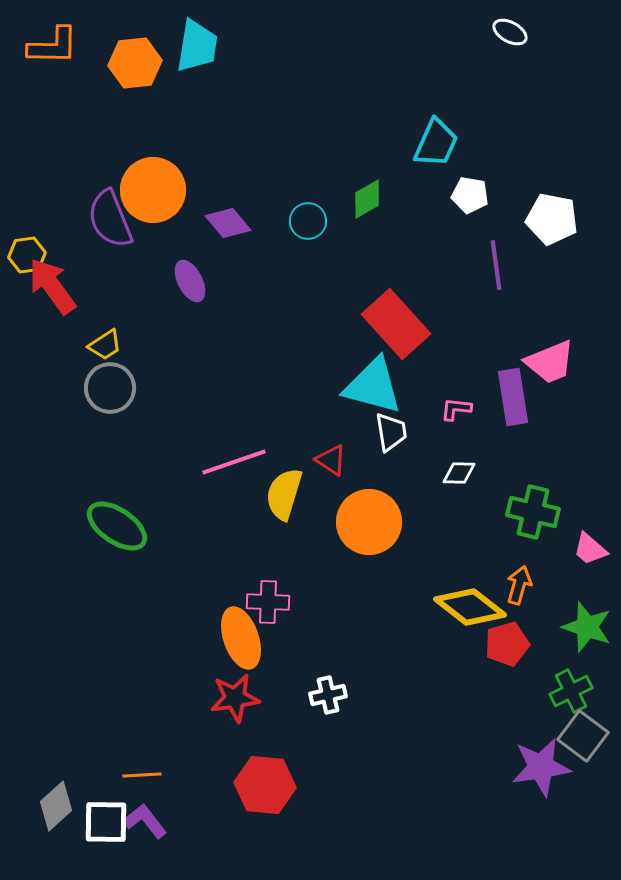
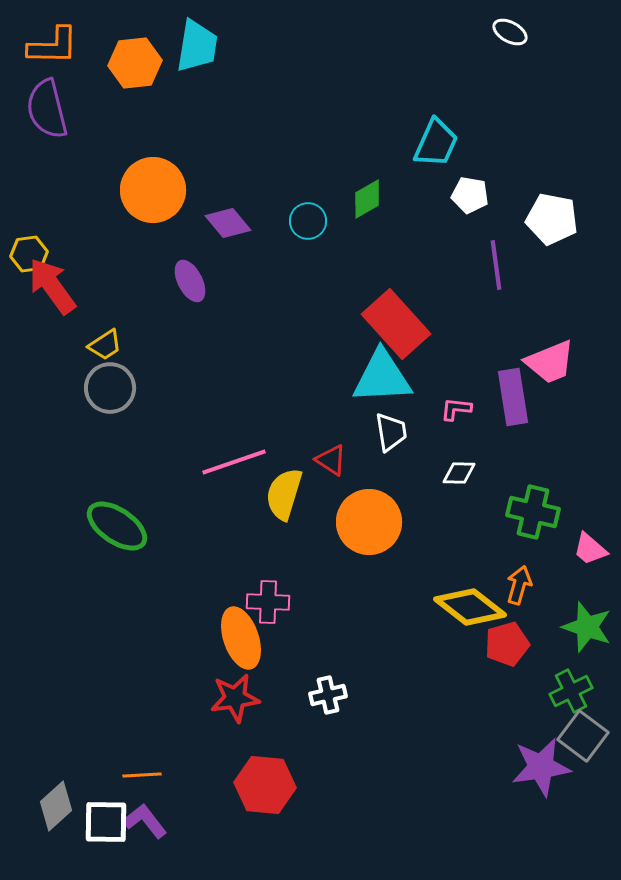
purple semicircle at (110, 219): moved 63 px left, 110 px up; rotated 8 degrees clockwise
yellow hexagon at (27, 255): moved 2 px right, 1 px up
cyan triangle at (373, 386): moved 9 px right, 9 px up; rotated 18 degrees counterclockwise
